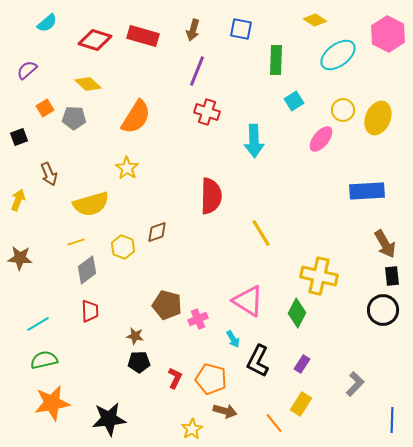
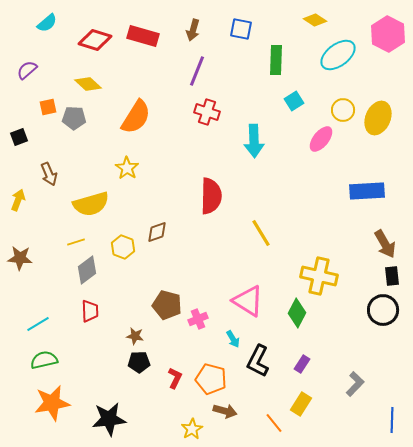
orange square at (45, 108): moved 3 px right, 1 px up; rotated 18 degrees clockwise
